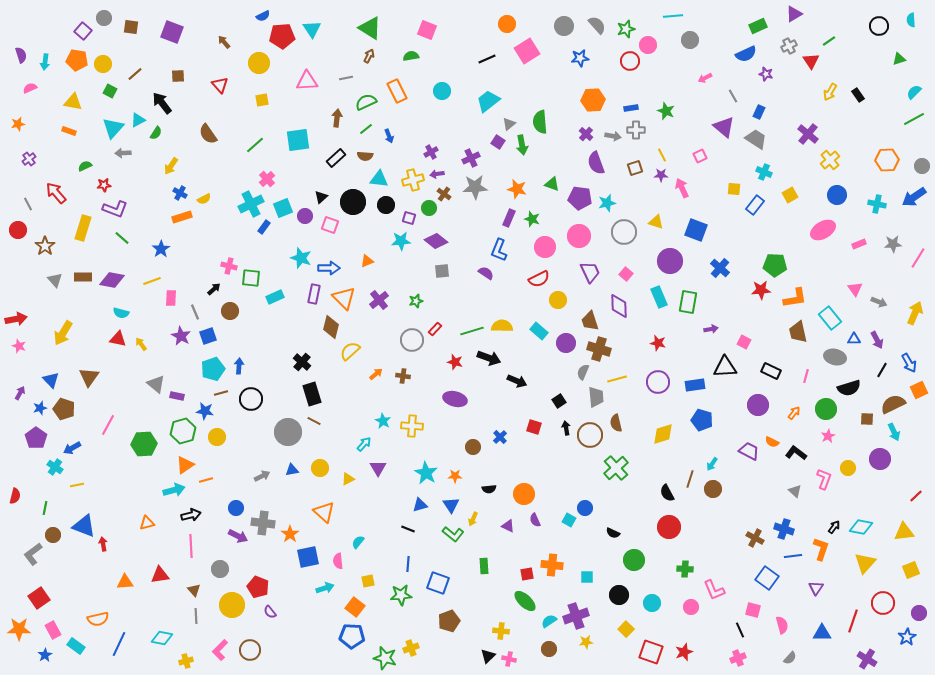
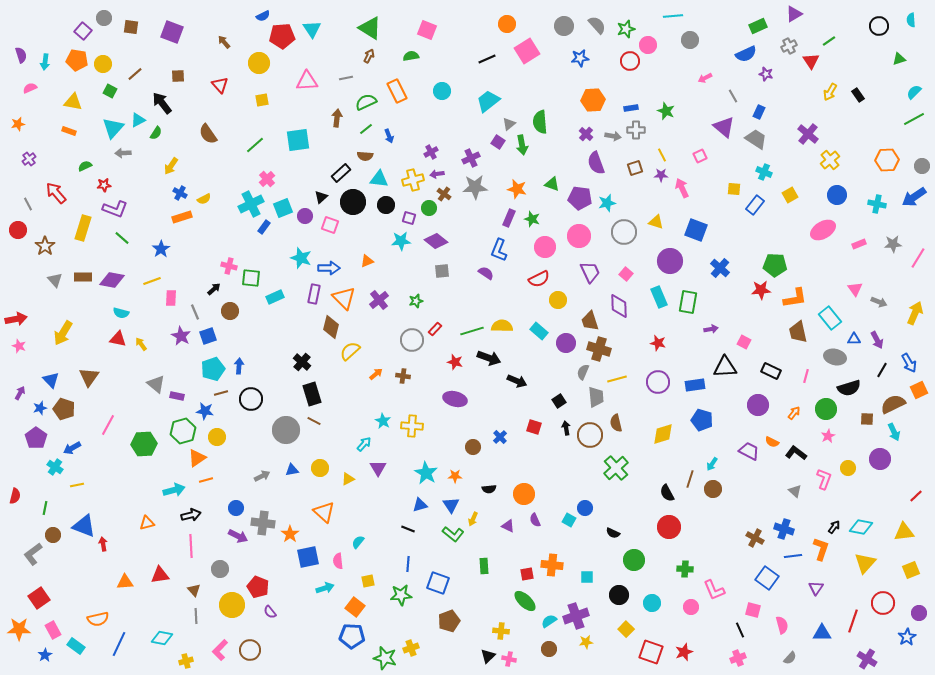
black rectangle at (336, 158): moved 5 px right, 15 px down
gray circle at (288, 432): moved 2 px left, 2 px up
orange triangle at (185, 465): moved 12 px right, 7 px up
